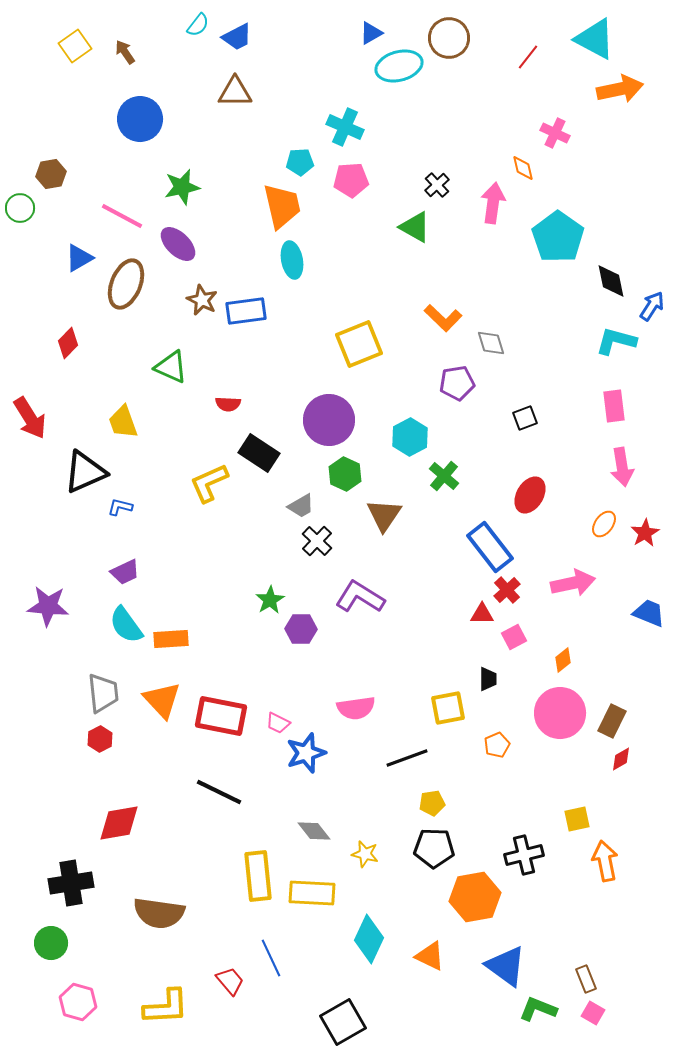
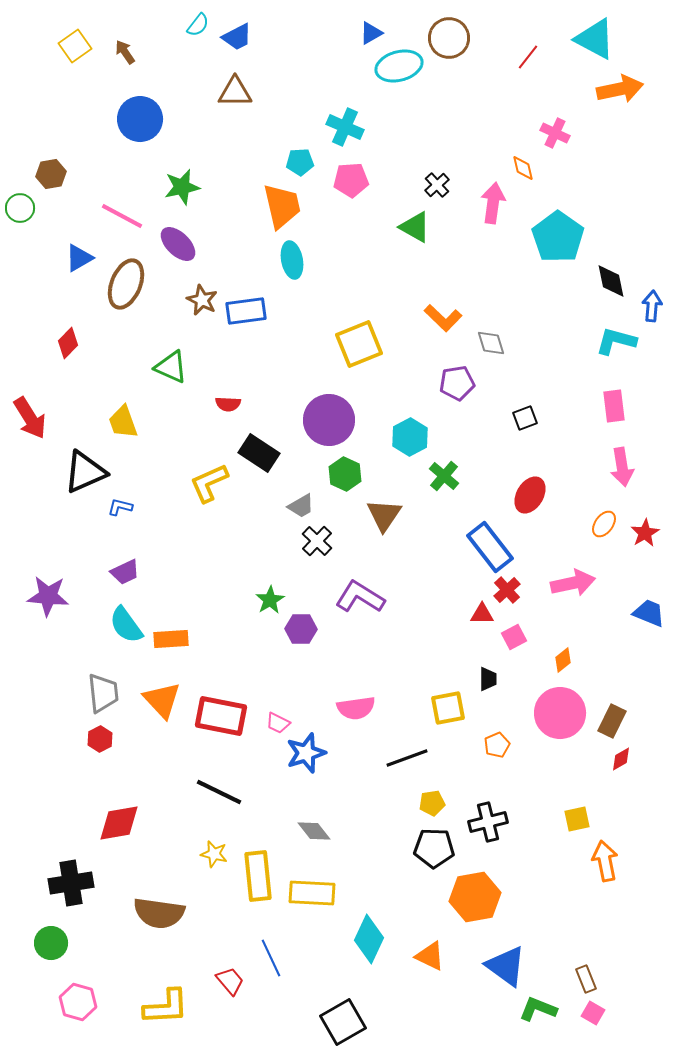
blue arrow at (652, 306): rotated 28 degrees counterclockwise
purple star at (48, 606): moved 10 px up
yellow star at (365, 854): moved 151 px left
black cross at (524, 855): moved 36 px left, 33 px up
